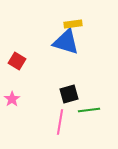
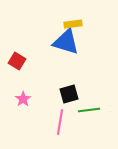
pink star: moved 11 px right
